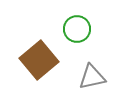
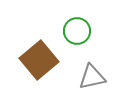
green circle: moved 2 px down
